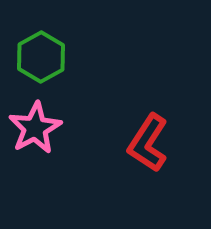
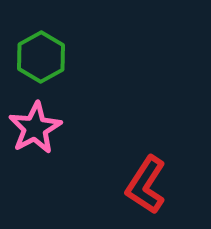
red L-shape: moved 2 px left, 42 px down
